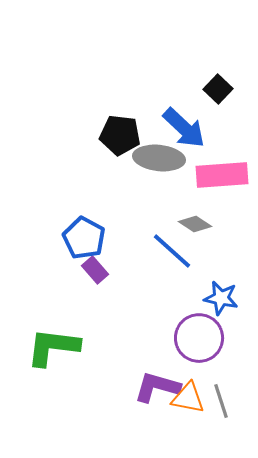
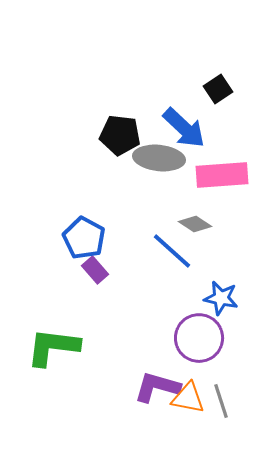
black square: rotated 12 degrees clockwise
